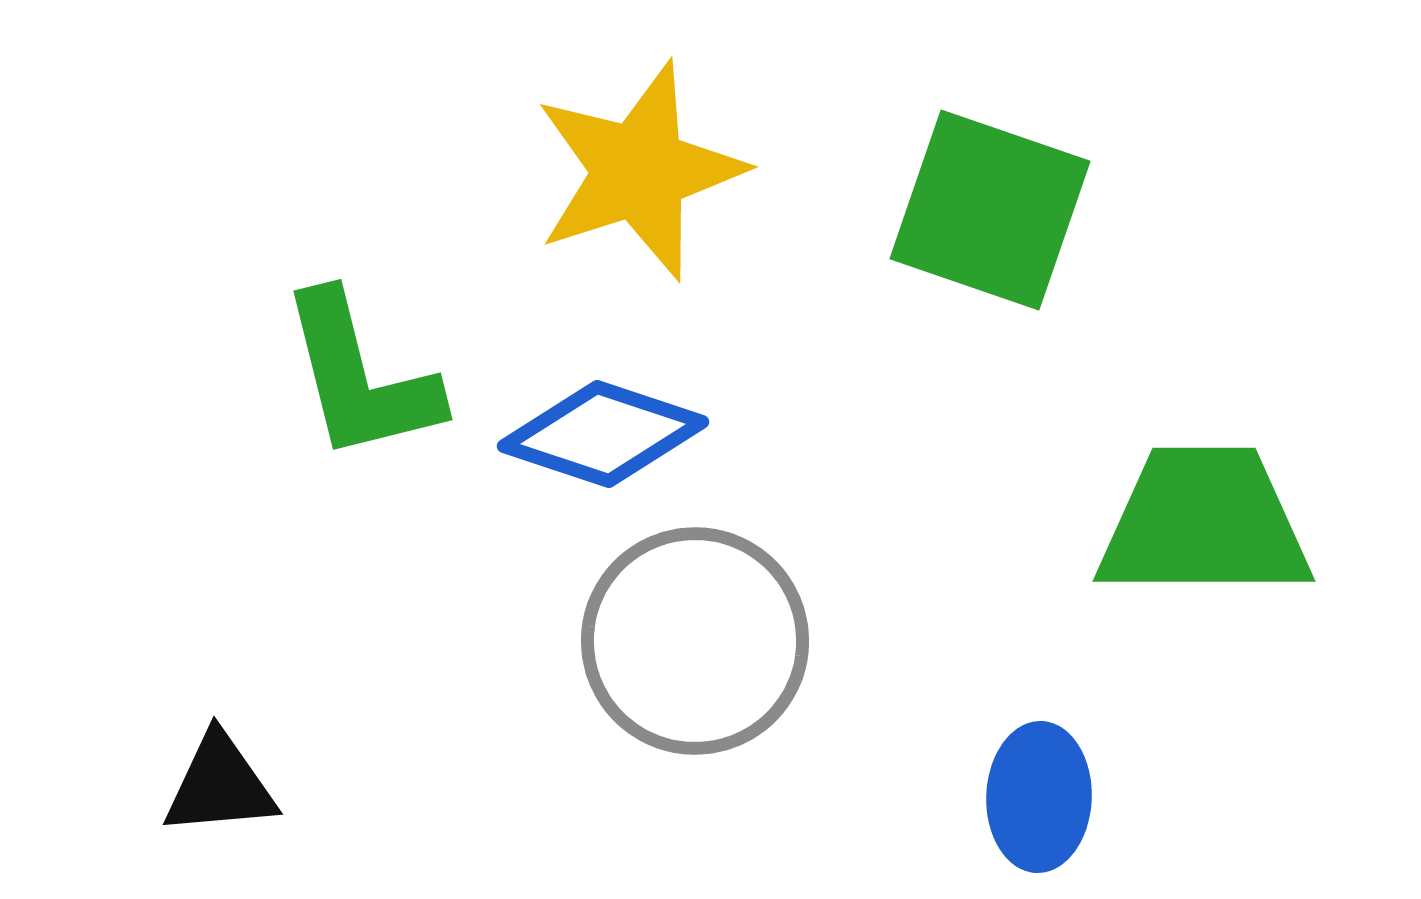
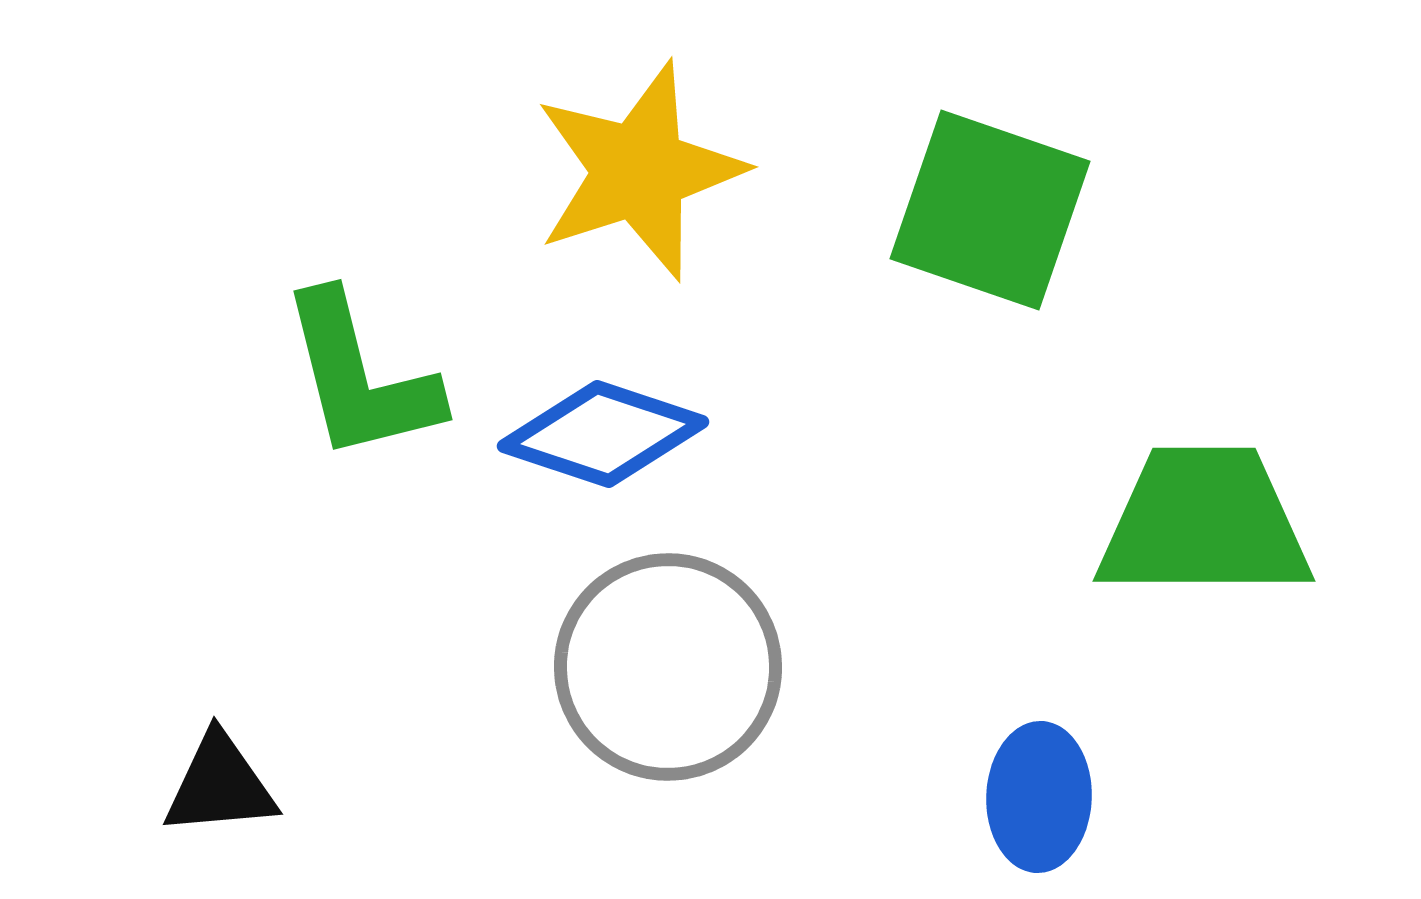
gray circle: moved 27 px left, 26 px down
